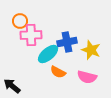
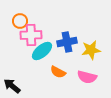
yellow star: rotated 30 degrees counterclockwise
cyan ellipse: moved 6 px left, 3 px up
